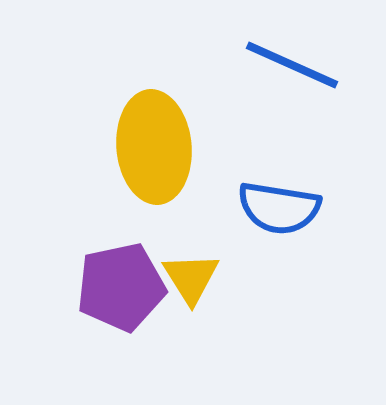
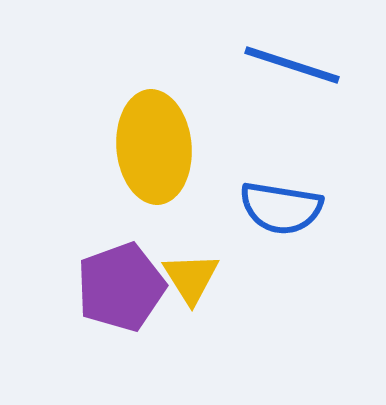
blue line: rotated 6 degrees counterclockwise
blue semicircle: moved 2 px right
purple pentagon: rotated 8 degrees counterclockwise
